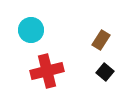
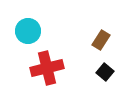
cyan circle: moved 3 px left, 1 px down
red cross: moved 3 px up
